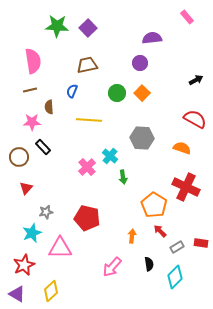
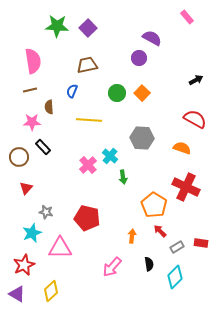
purple semicircle: rotated 36 degrees clockwise
purple circle: moved 1 px left, 5 px up
pink cross: moved 1 px right, 2 px up
gray star: rotated 24 degrees clockwise
